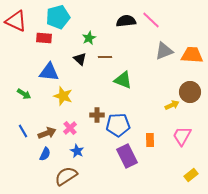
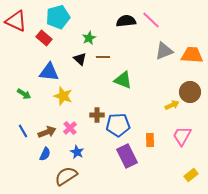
red rectangle: rotated 35 degrees clockwise
brown line: moved 2 px left
brown arrow: moved 1 px up
blue star: moved 1 px down
